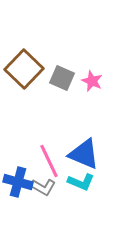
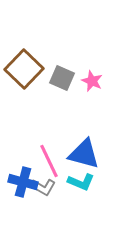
blue triangle: rotated 8 degrees counterclockwise
blue cross: moved 5 px right
